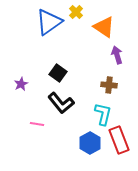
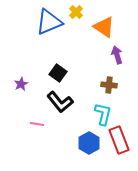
blue triangle: rotated 12 degrees clockwise
black L-shape: moved 1 px left, 1 px up
blue hexagon: moved 1 px left
